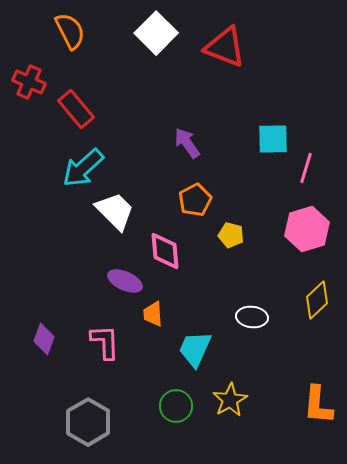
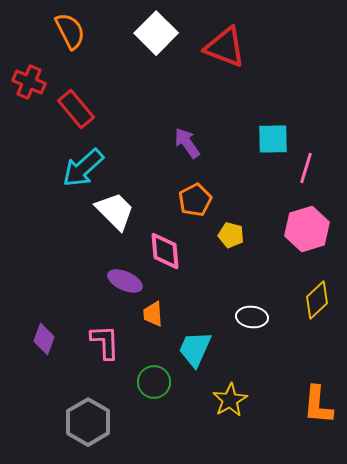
green circle: moved 22 px left, 24 px up
